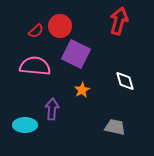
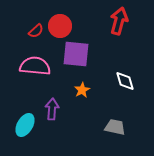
purple square: rotated 20 degrees counterclockwise
cyan ellipse: rotated 60 degrees counterclockwise
